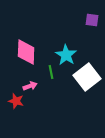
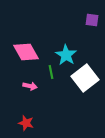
pink diamond: rotated 32 degrees counterclockwise
white square: moved 2 px left, 1 px down
pink arrow: rotated 32 degrees clockwise
red star: moved 10 px right, 22 px down
